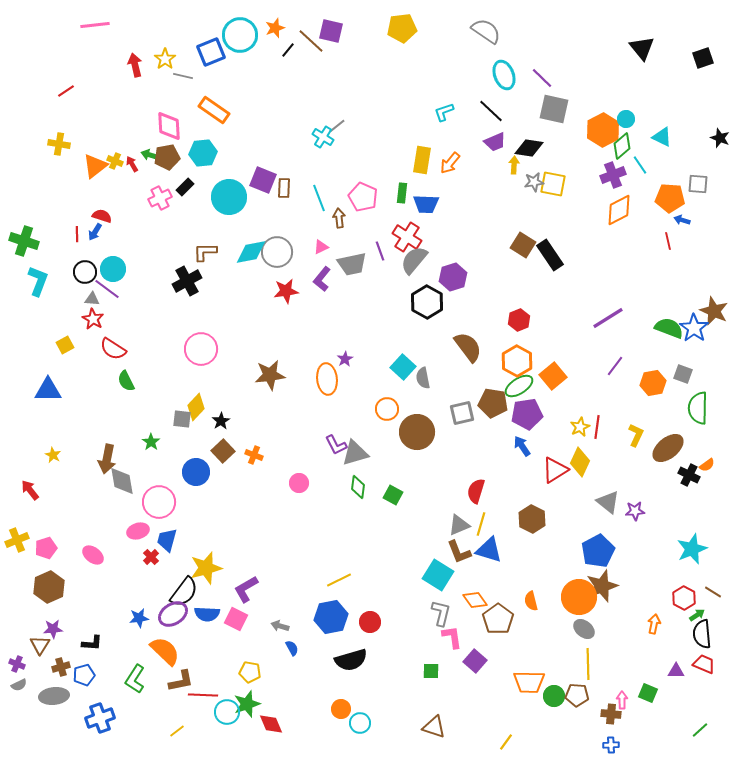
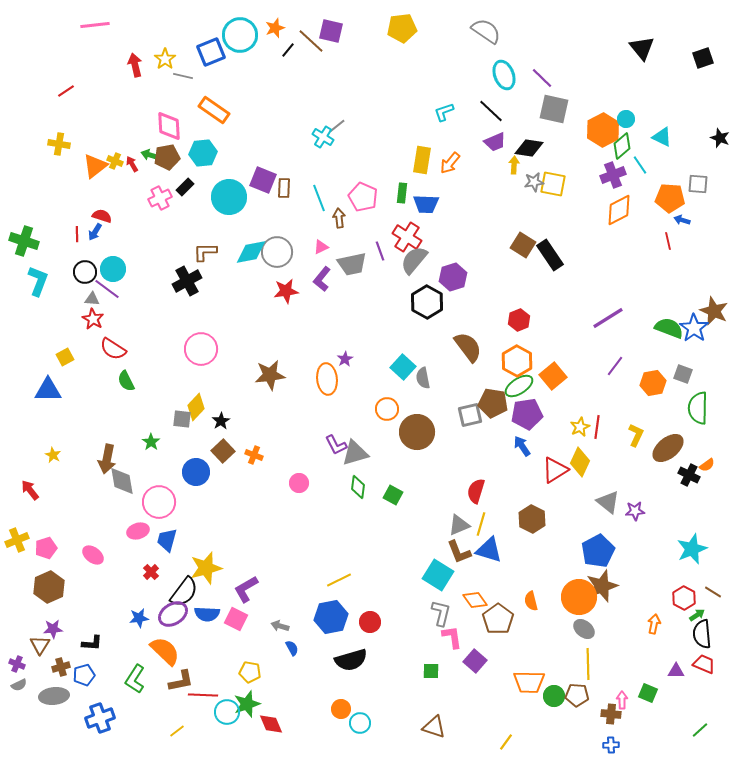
yellow square at (65, 345): moved 12 px down
gray square at (462, 413): moved 8 px right, 2 px down
red cross at (151, 557): moved 15 px down
